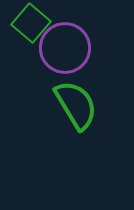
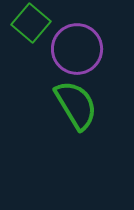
purple circle: moved 12 px right, 1 px down
